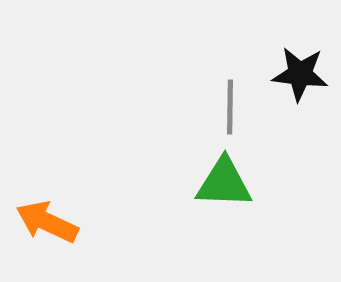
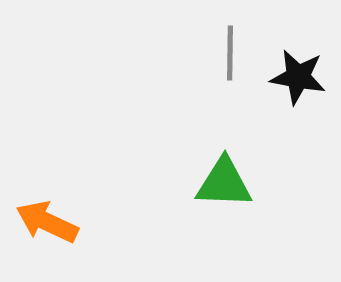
black star: moved 2 px left, 3 px down; rotated 4 degrees clockwise
gray line: moved 54 px up
